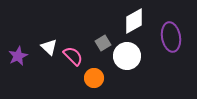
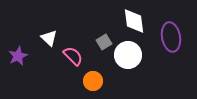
white diamond: rotated 68 degrees counterclockwise
gray square: moved 1 px right, 1 px up
white triangle: moved 9 px up
white circle: moved 1 px right, 1 px up
orange circle: moved 1 px left, 3 px down
